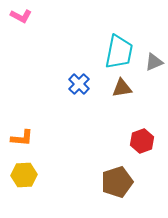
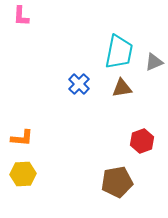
pink L-shape: rotated 65 degrees clockwise
yellow hexagon: moved 1 px left, 1 px up
brown pentagon: rotated 8 degrees clockwise
